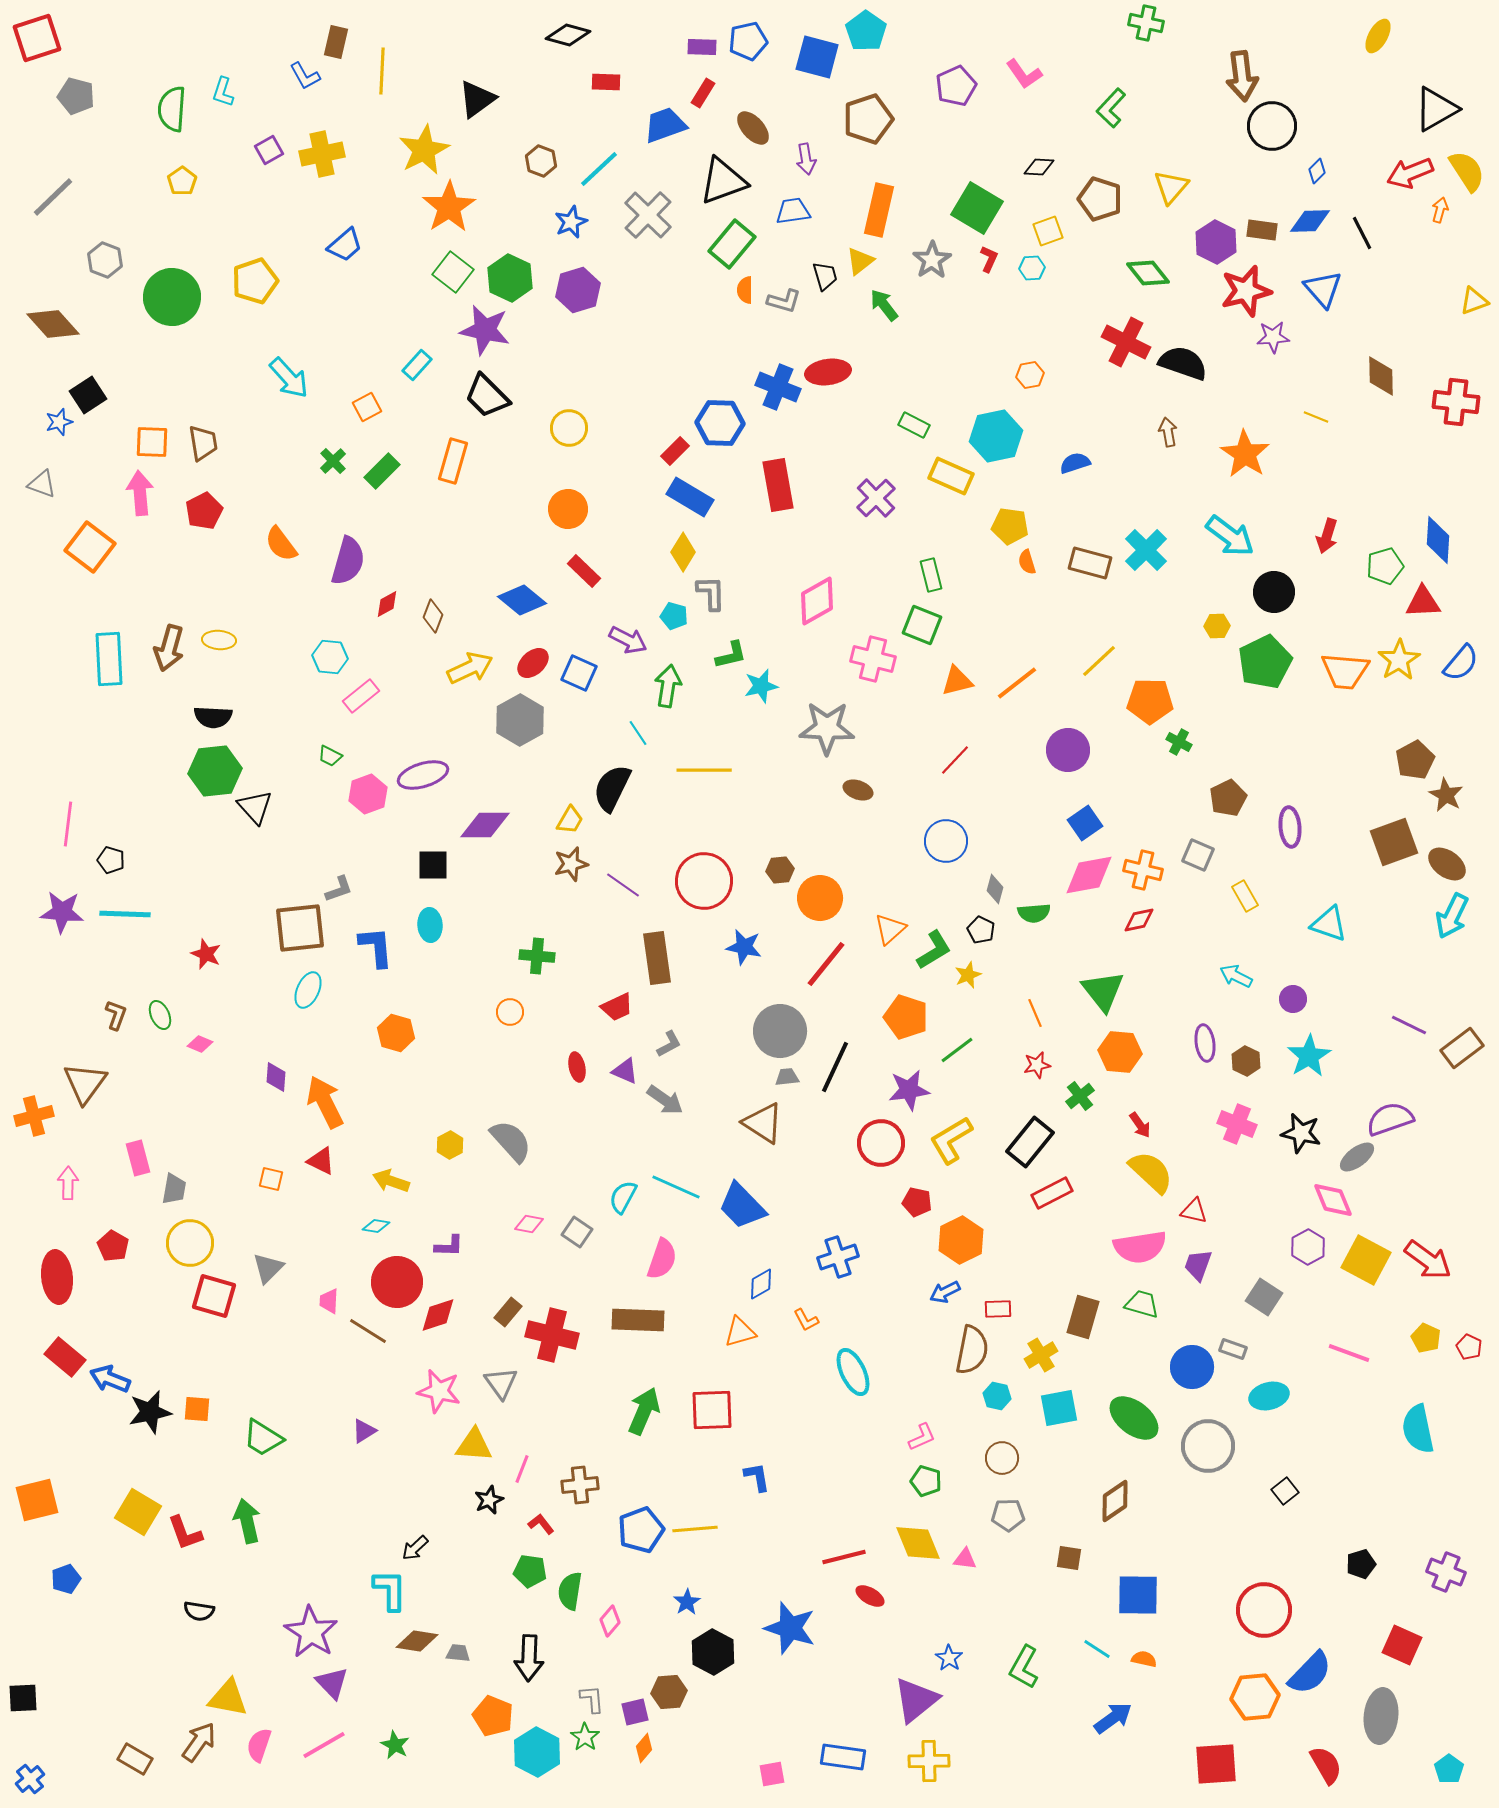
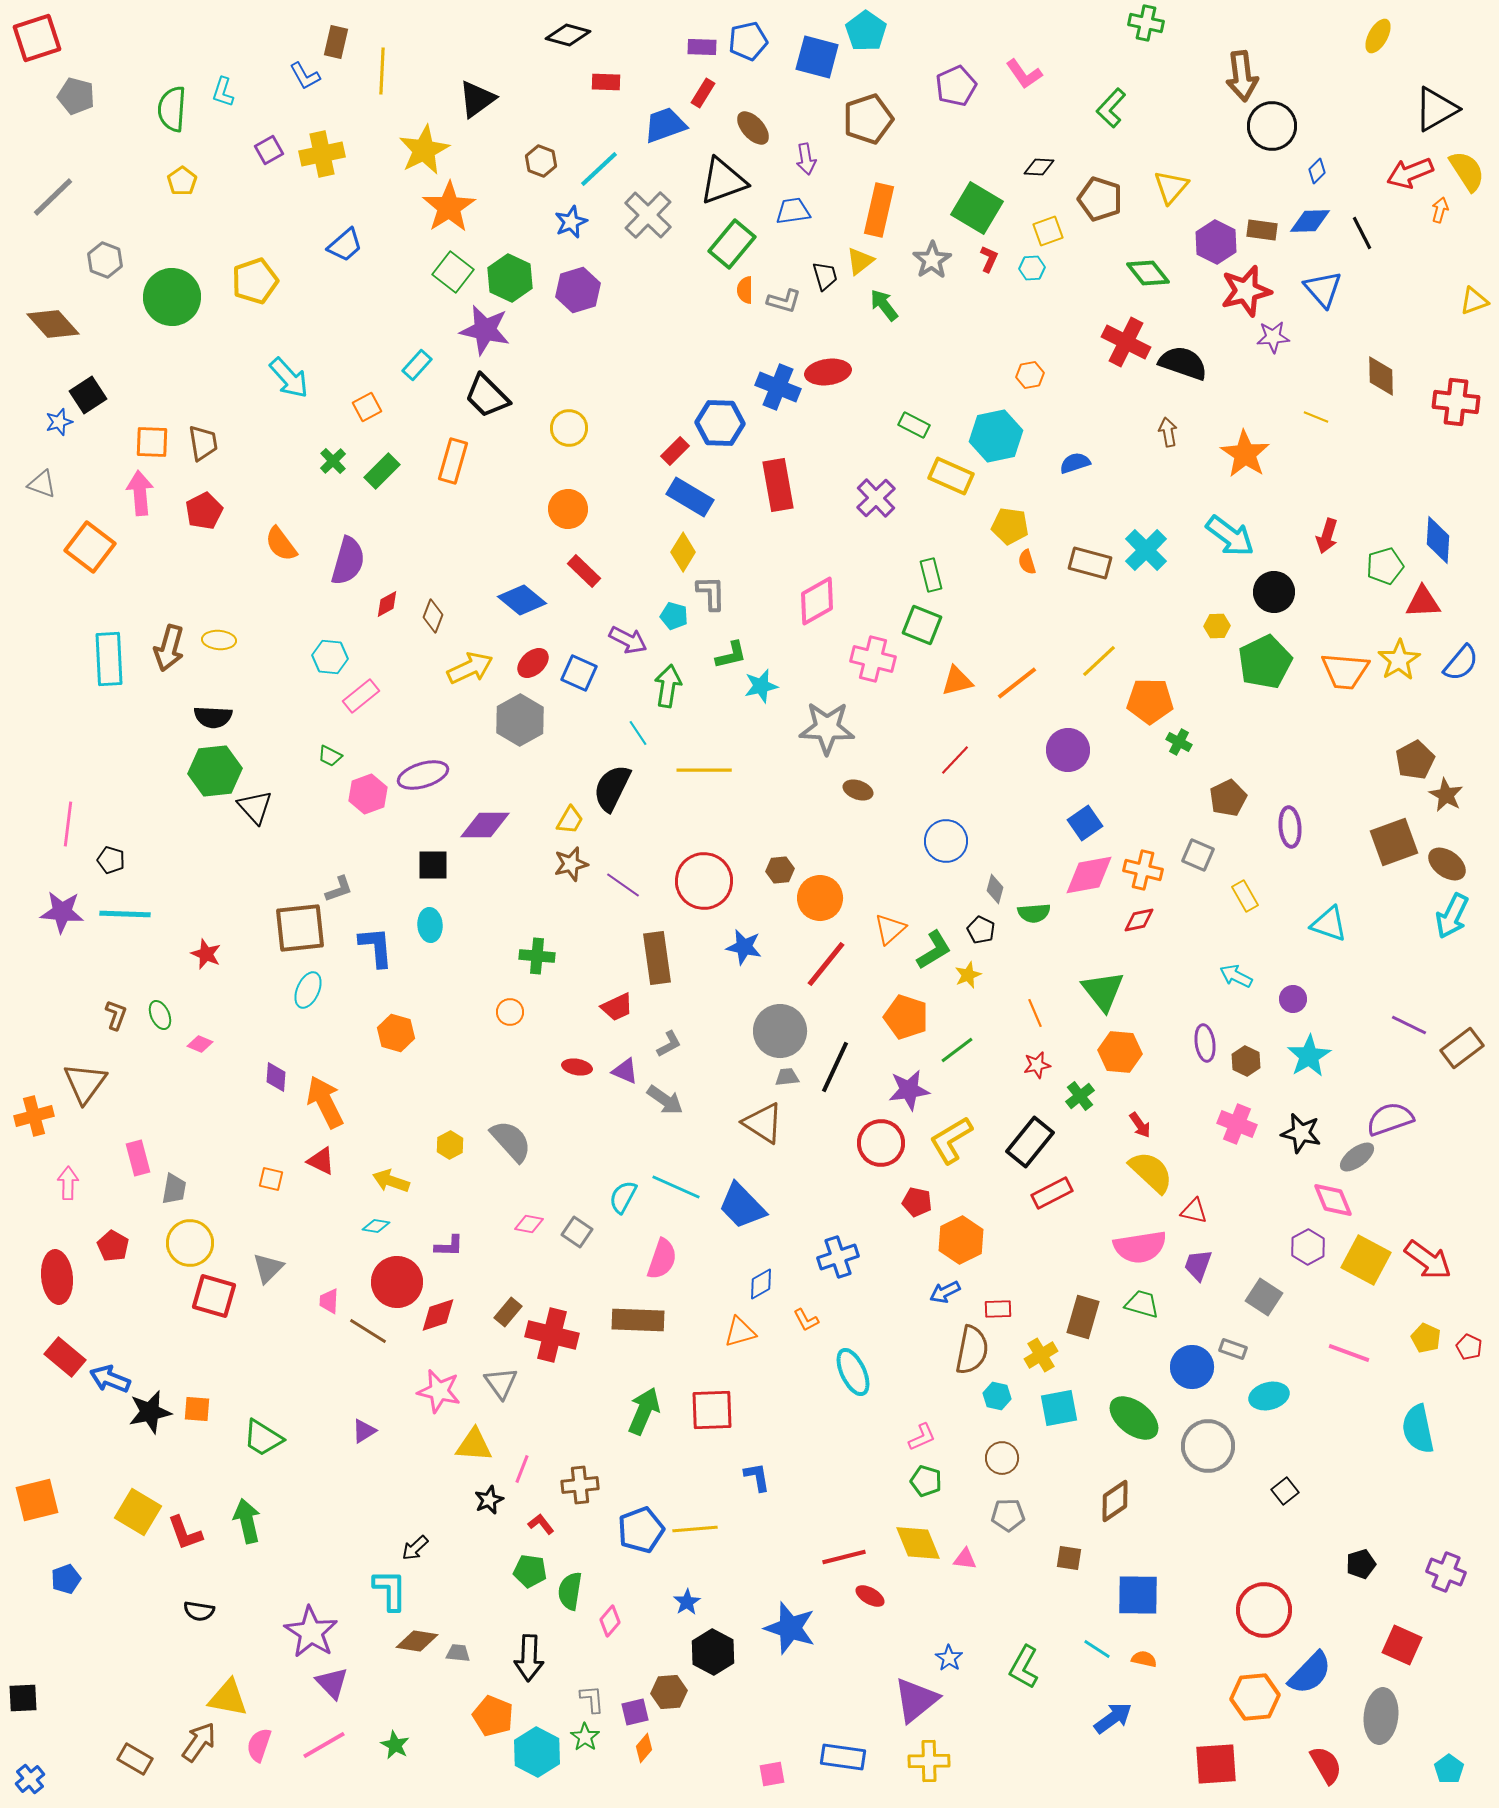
red ellipse at (577, 1067): rotated 68 degrees counterclockwise
